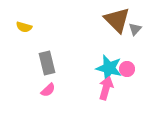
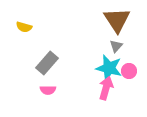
brown triangle: rotated 12 degrees clockwise
gray triangle: moved 19 px left, 17 px down
gray rectangle: rotated 55 degrees clockwise
pink circle: moved 2 px right, 2 px down
pink semicircle: rotated 42 degrees clockwise
